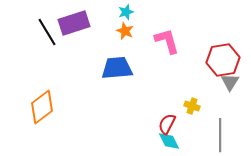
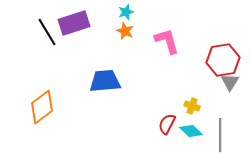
blue trapezoid: moved 12 px left, 13 px down
cyan diamond: moved 22 px right, 10 px up; rotated 20 degrees counterclockwise
